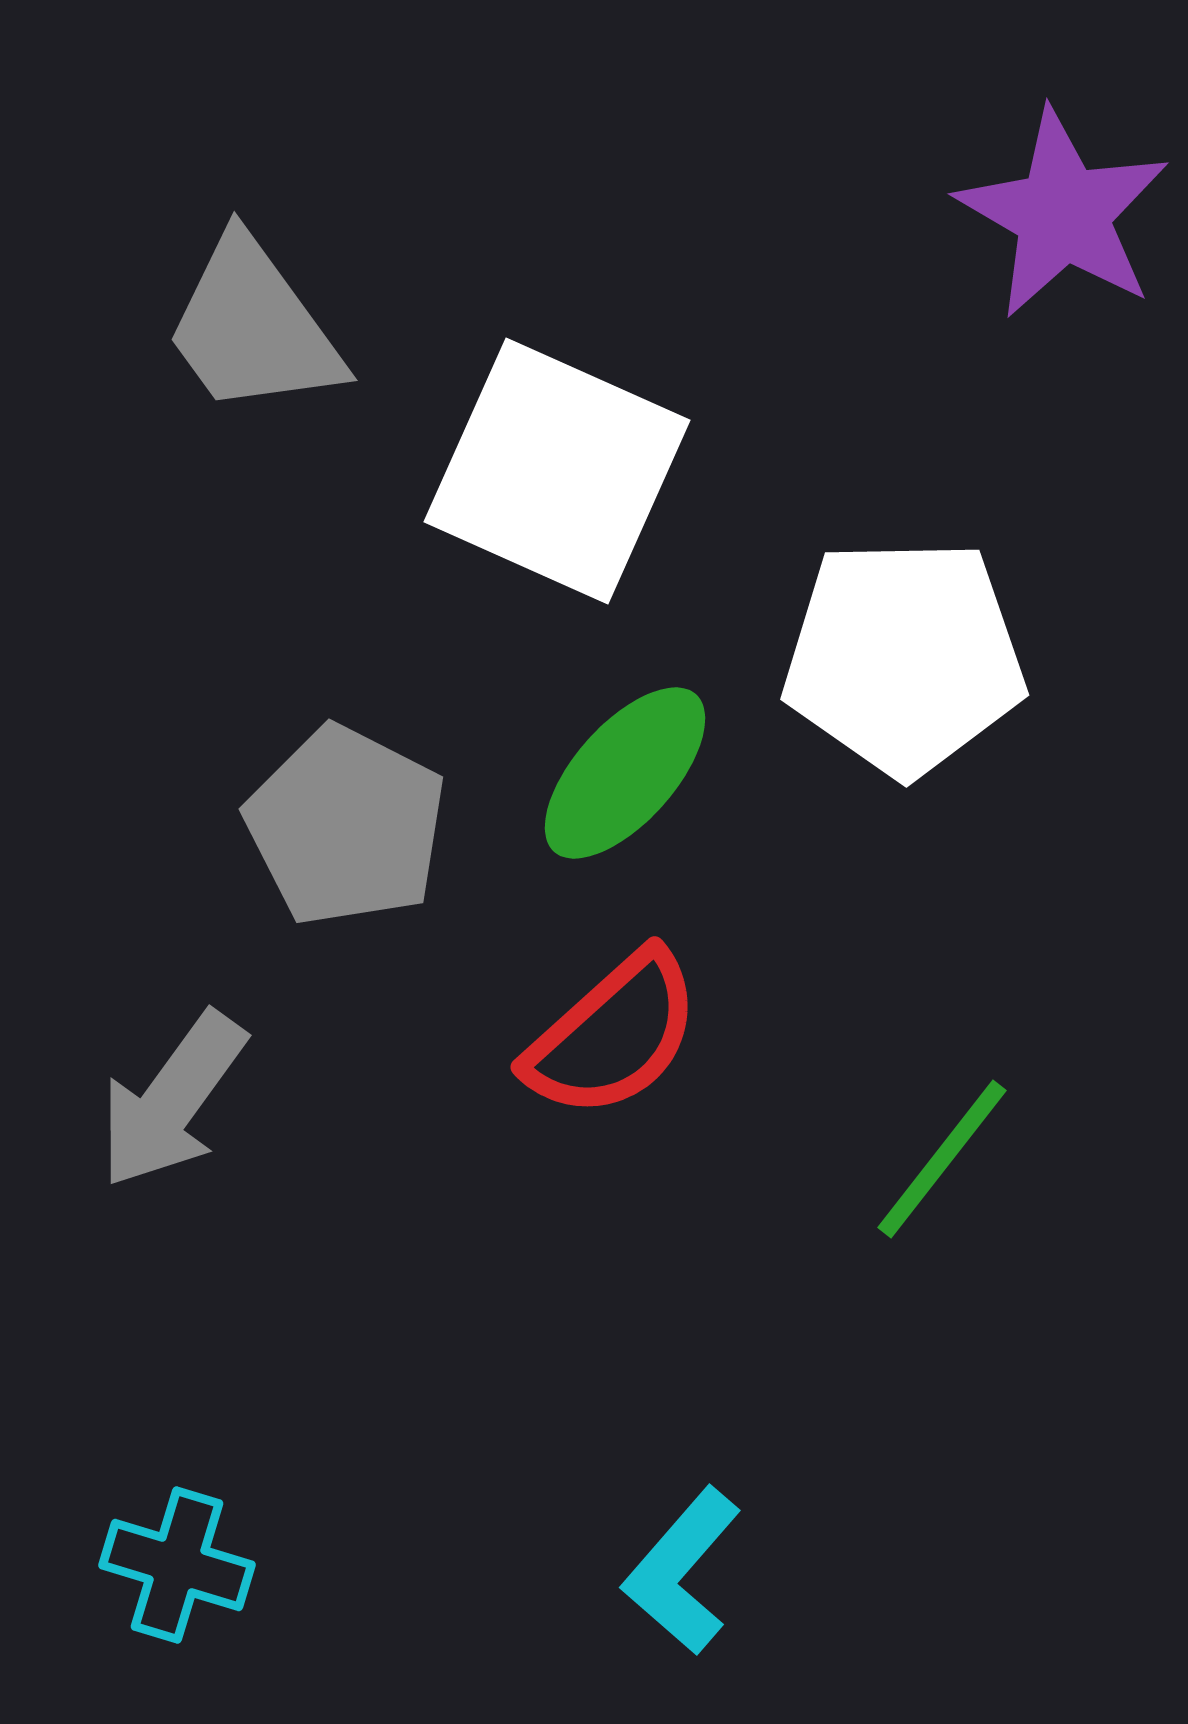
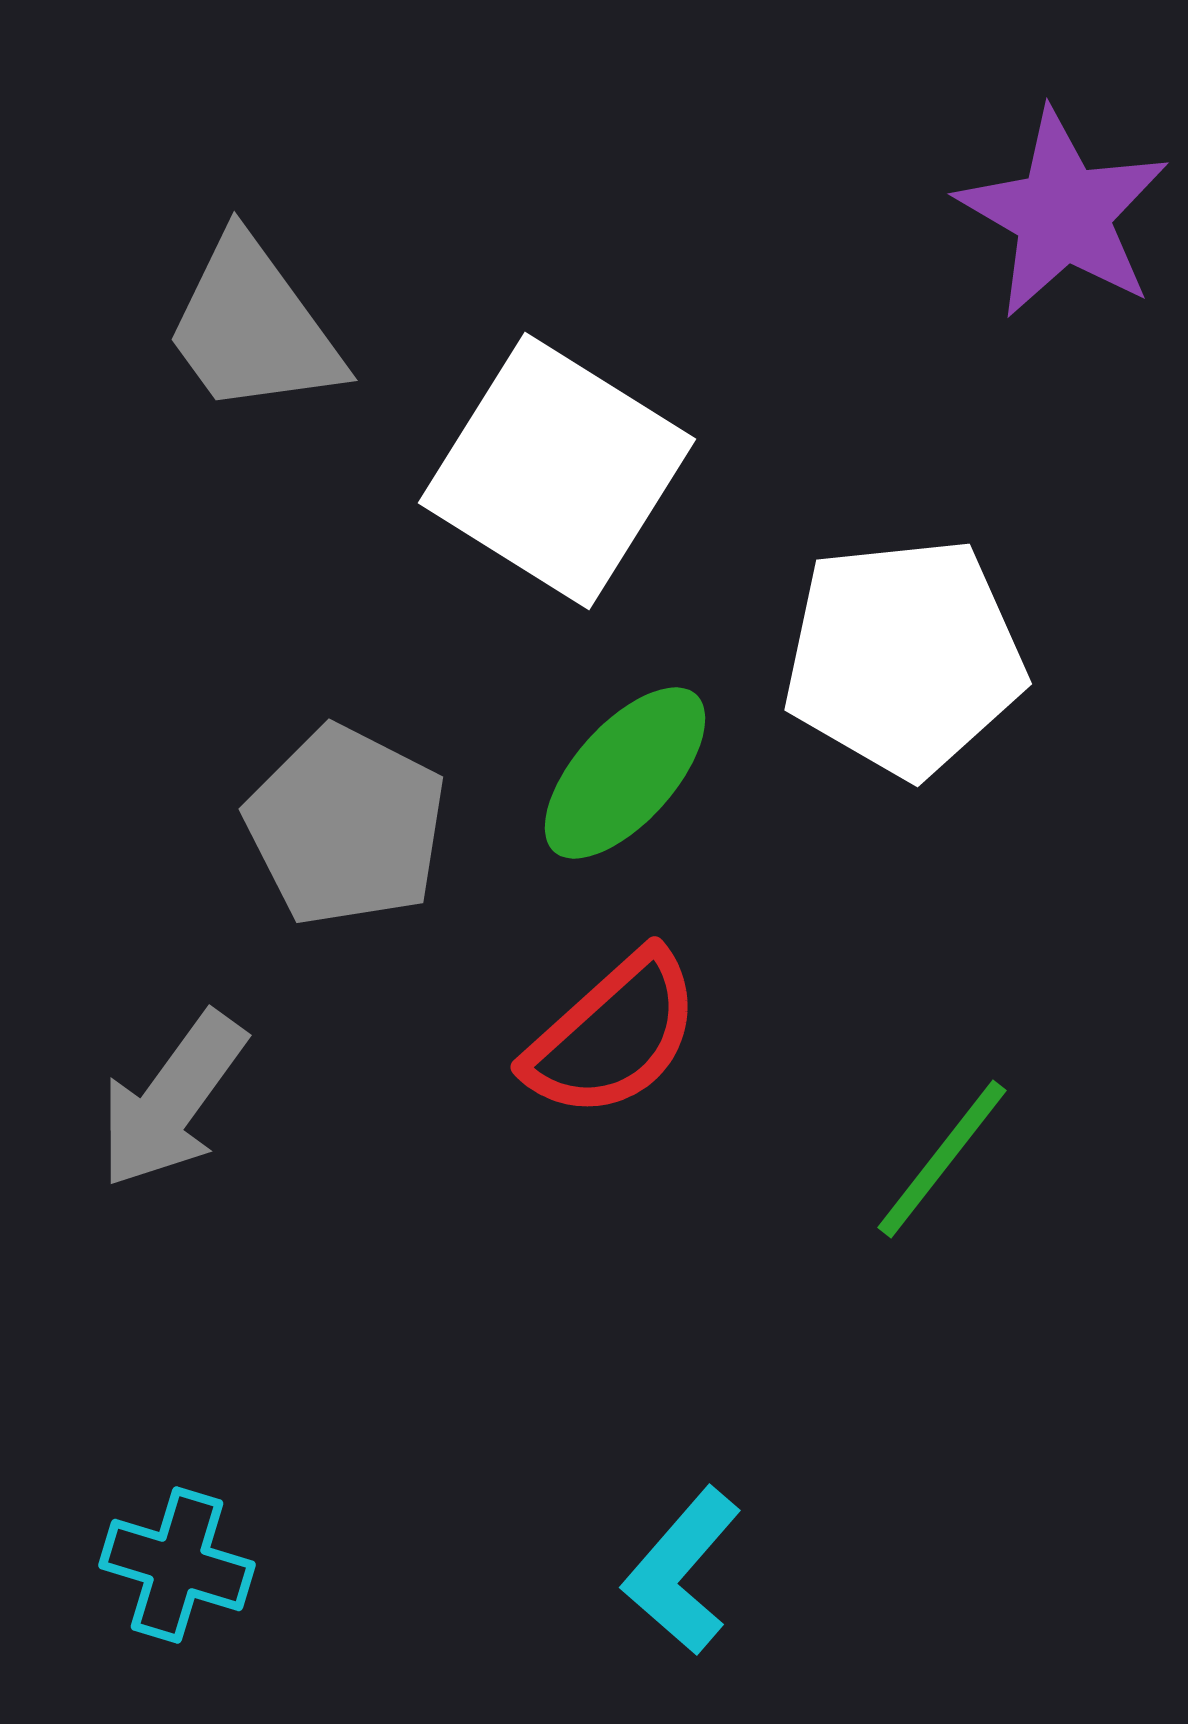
white square: rotated 8 degrees clockwise
white pentagon: rotated 5 degrees counterclockwise
